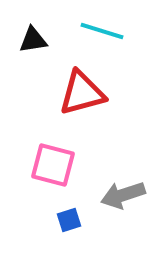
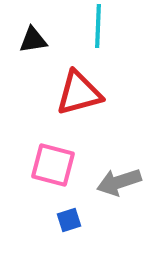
cyan line: moved 4 px left, 5 px up; rotated 75 degrees clockwise
red triangle: moved 3 px left
gray arrow: moved 4 px left, 13 px up
